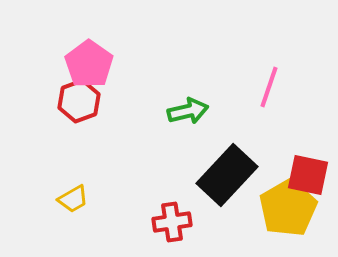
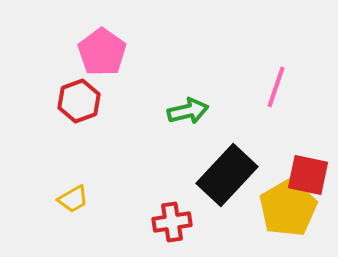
pink pentagon: moved 13 px right, 12 px up
pink line: moved 7 px right
